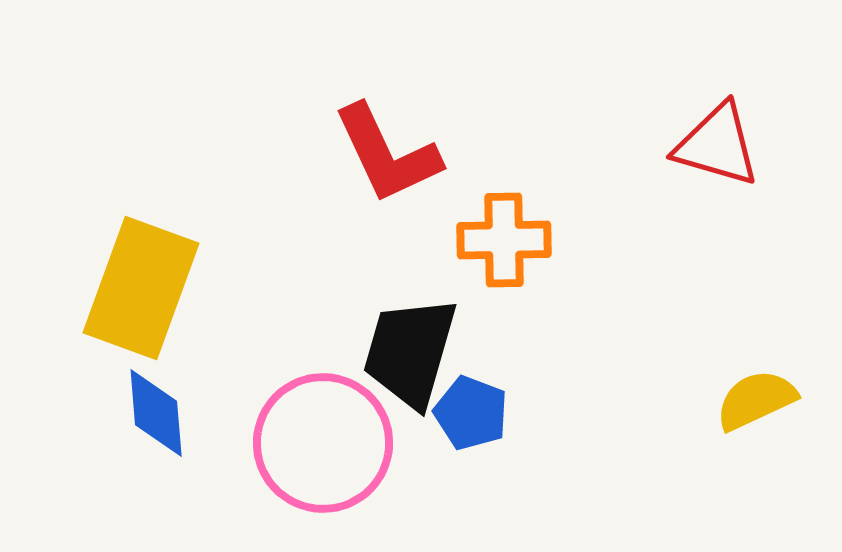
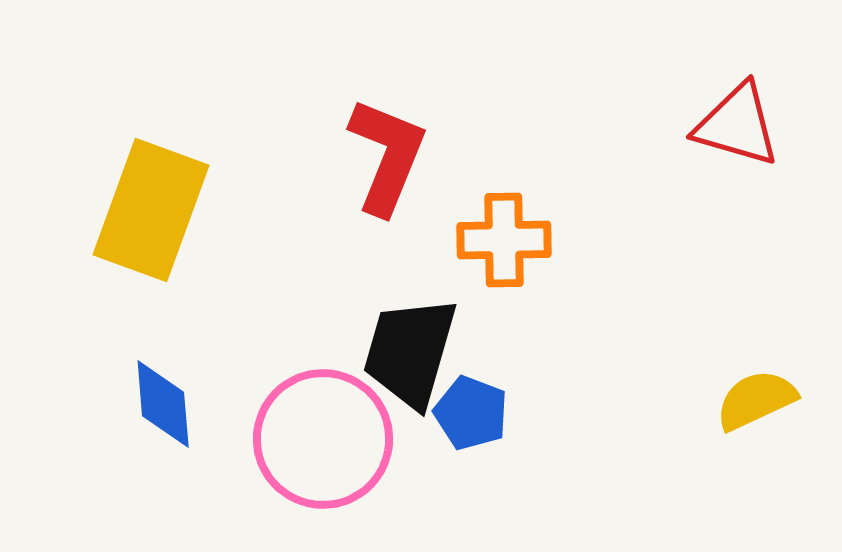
red triangle: moved 20 px right, 20 px up
red L-shape: moved 2 px down; rotated 133 degrees counterclockwise
yellow rectangle: moved 10 px right, 78 px up
blue diamond: moved 7 px right, 9 px up
pink circle: moved 4 px up
